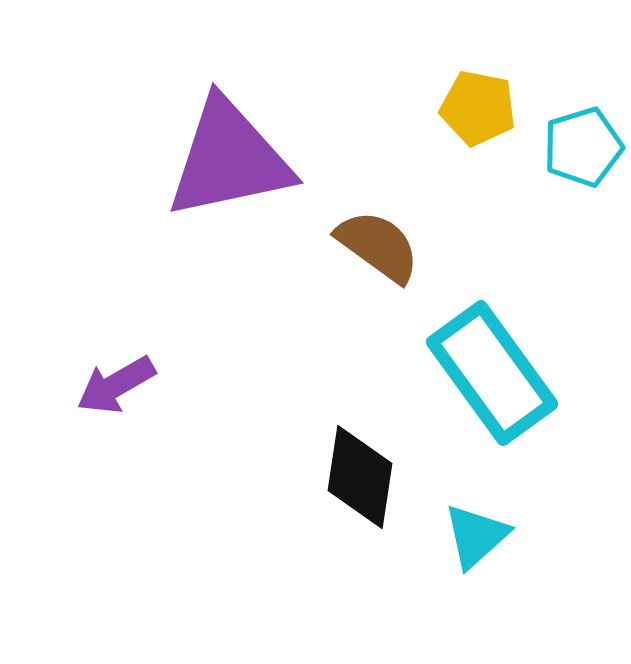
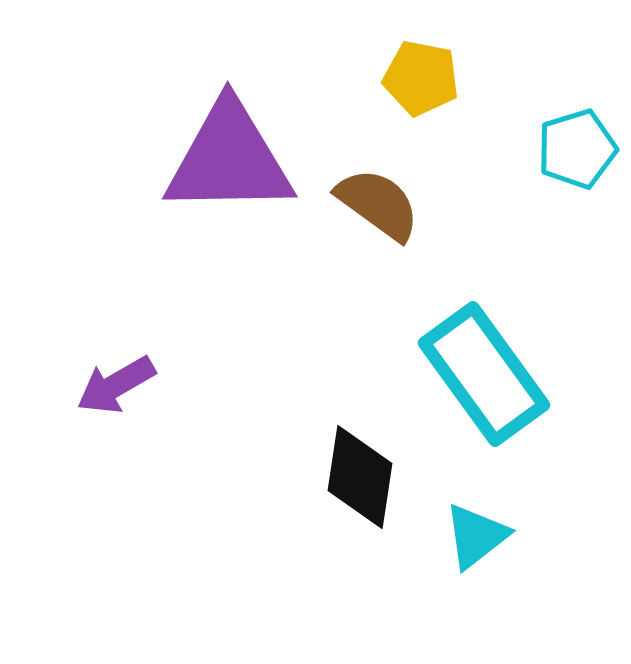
yellow pentagon: moved 57 px left, 30 px up
cyan pentagon: moved 6 px left, 2 px down
purple triangle: rotated 11 degrees clockwise
brown semicircle: moved 42 px up
cyan rectangle: moved 8 px left, 1 px down
cyan triangle: rotated 4 degrees clockwise
